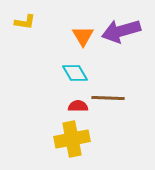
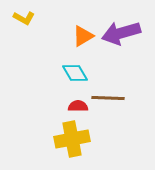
yellow L-shape: moved 1 px left, 4 px up; rotated 20 degrees clockwise
purple arrow: moved 2 px down
orange triangle: rotated 30 degrees clockwise
